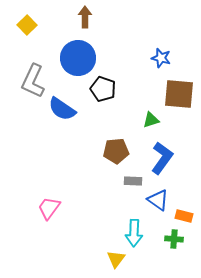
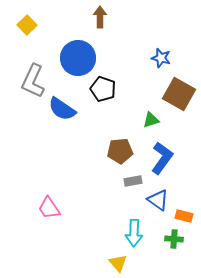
brown arrow: moved 15 px right
brown square: rotated 24 degrees clockwise
brown pentagon: moved 4 px right
gray rectangle: rotated 12 degrees counterclockwise
pink trapezoid: rotated 70 degrees counterclockwise
yellow triangle: moved 2 px right, 4 px down; rotated 18 degrees counterclockwise
